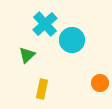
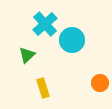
yellow rectangle: moved 1 px right, 1 px up; rotated 30 degrees counterclockwise
